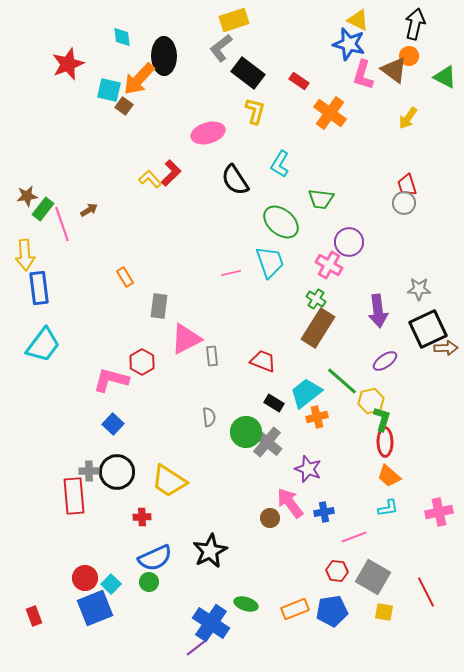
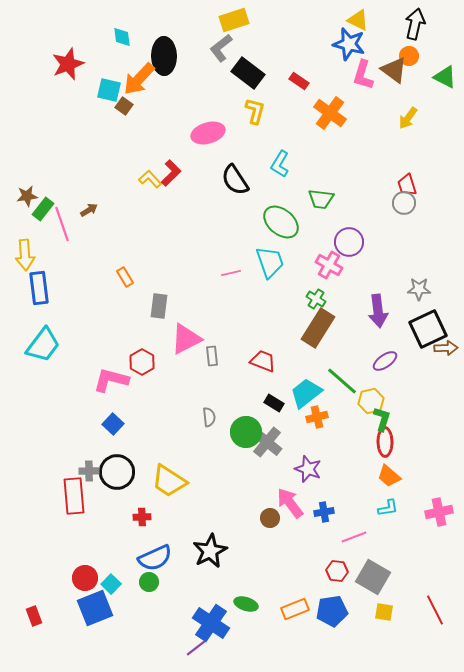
red line at (426, 592): moved 9 px right, 18 px down
